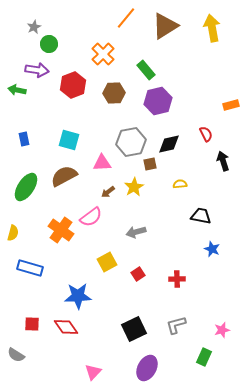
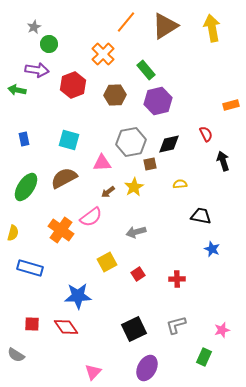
orange line at (126, 18): moved 4 px down
brown hexagon at (114, 93): moved 1 px right, 2 px down
brown semicircle at (64, 176): moved 2 px down
